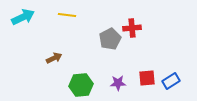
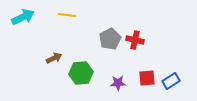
red cross: moved 3 px right, 12 px down; rotated 18 degrees clockwise
green hexagon: moved 12 px up
